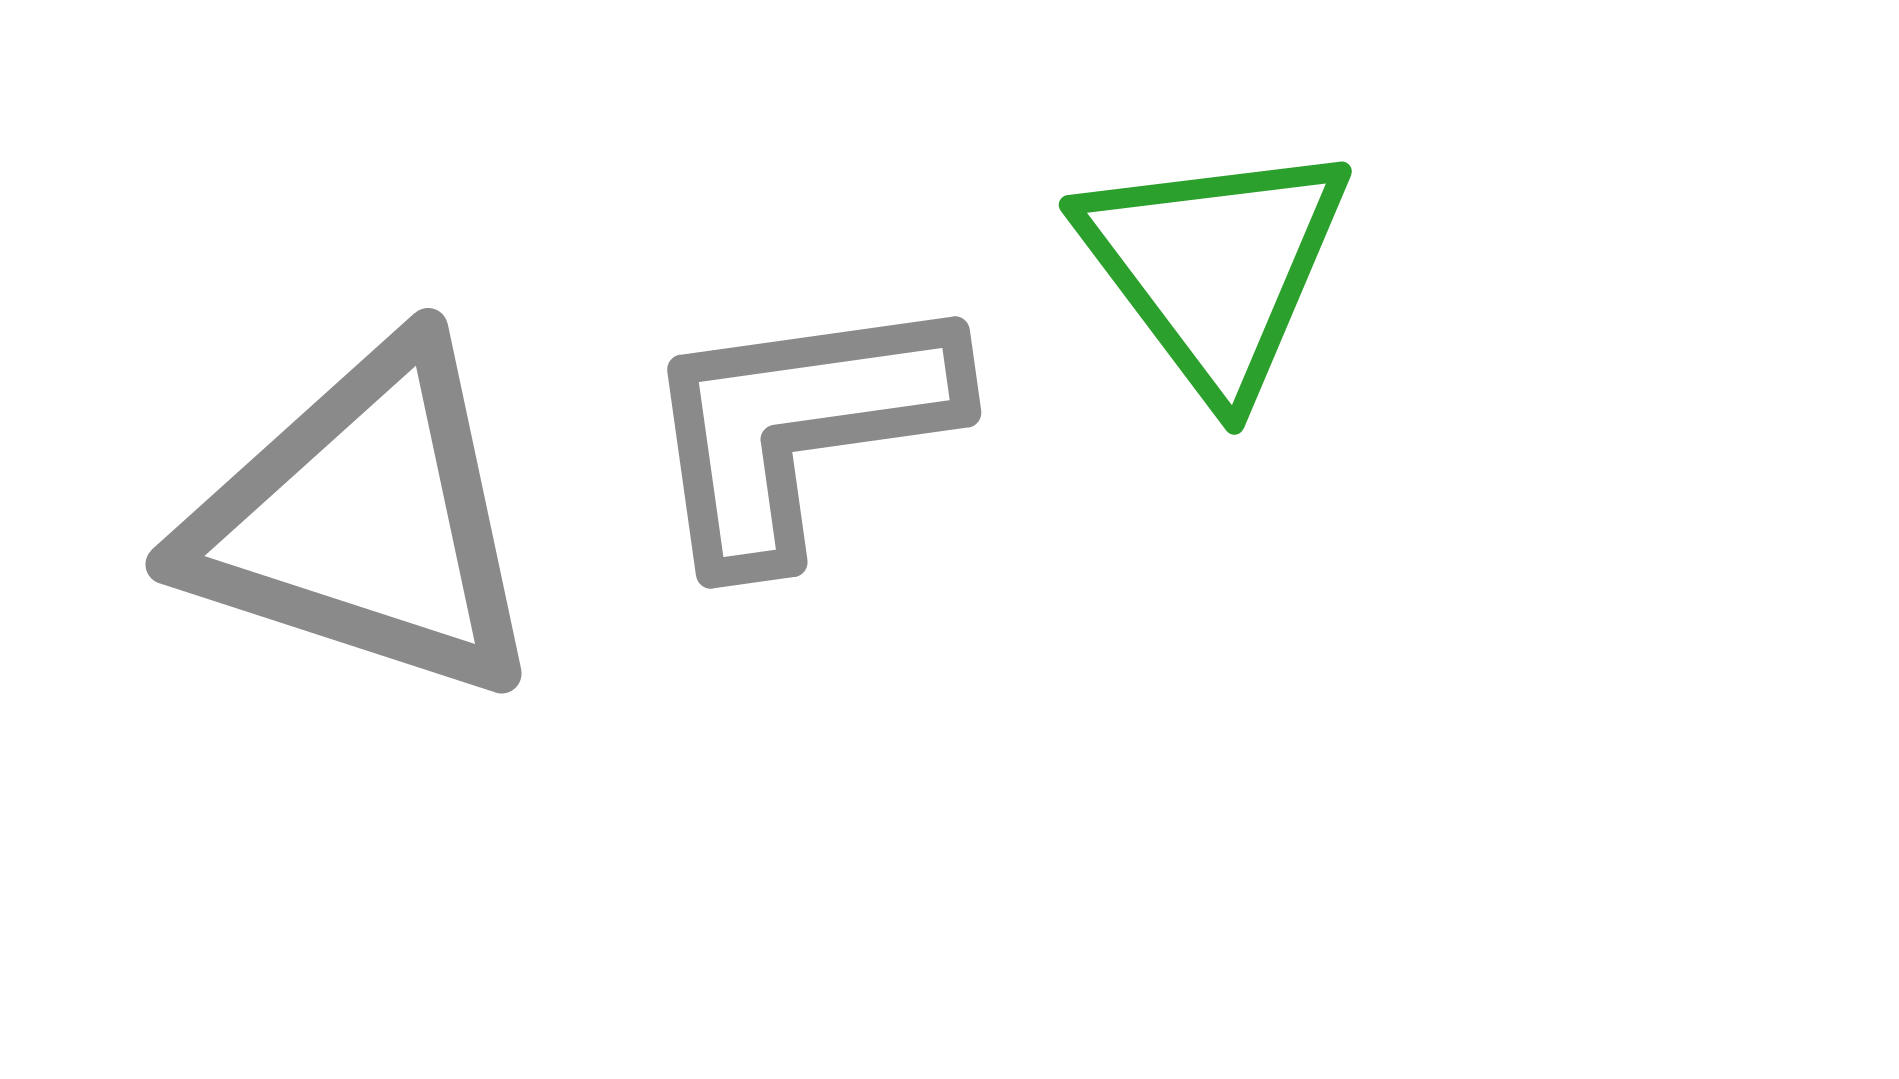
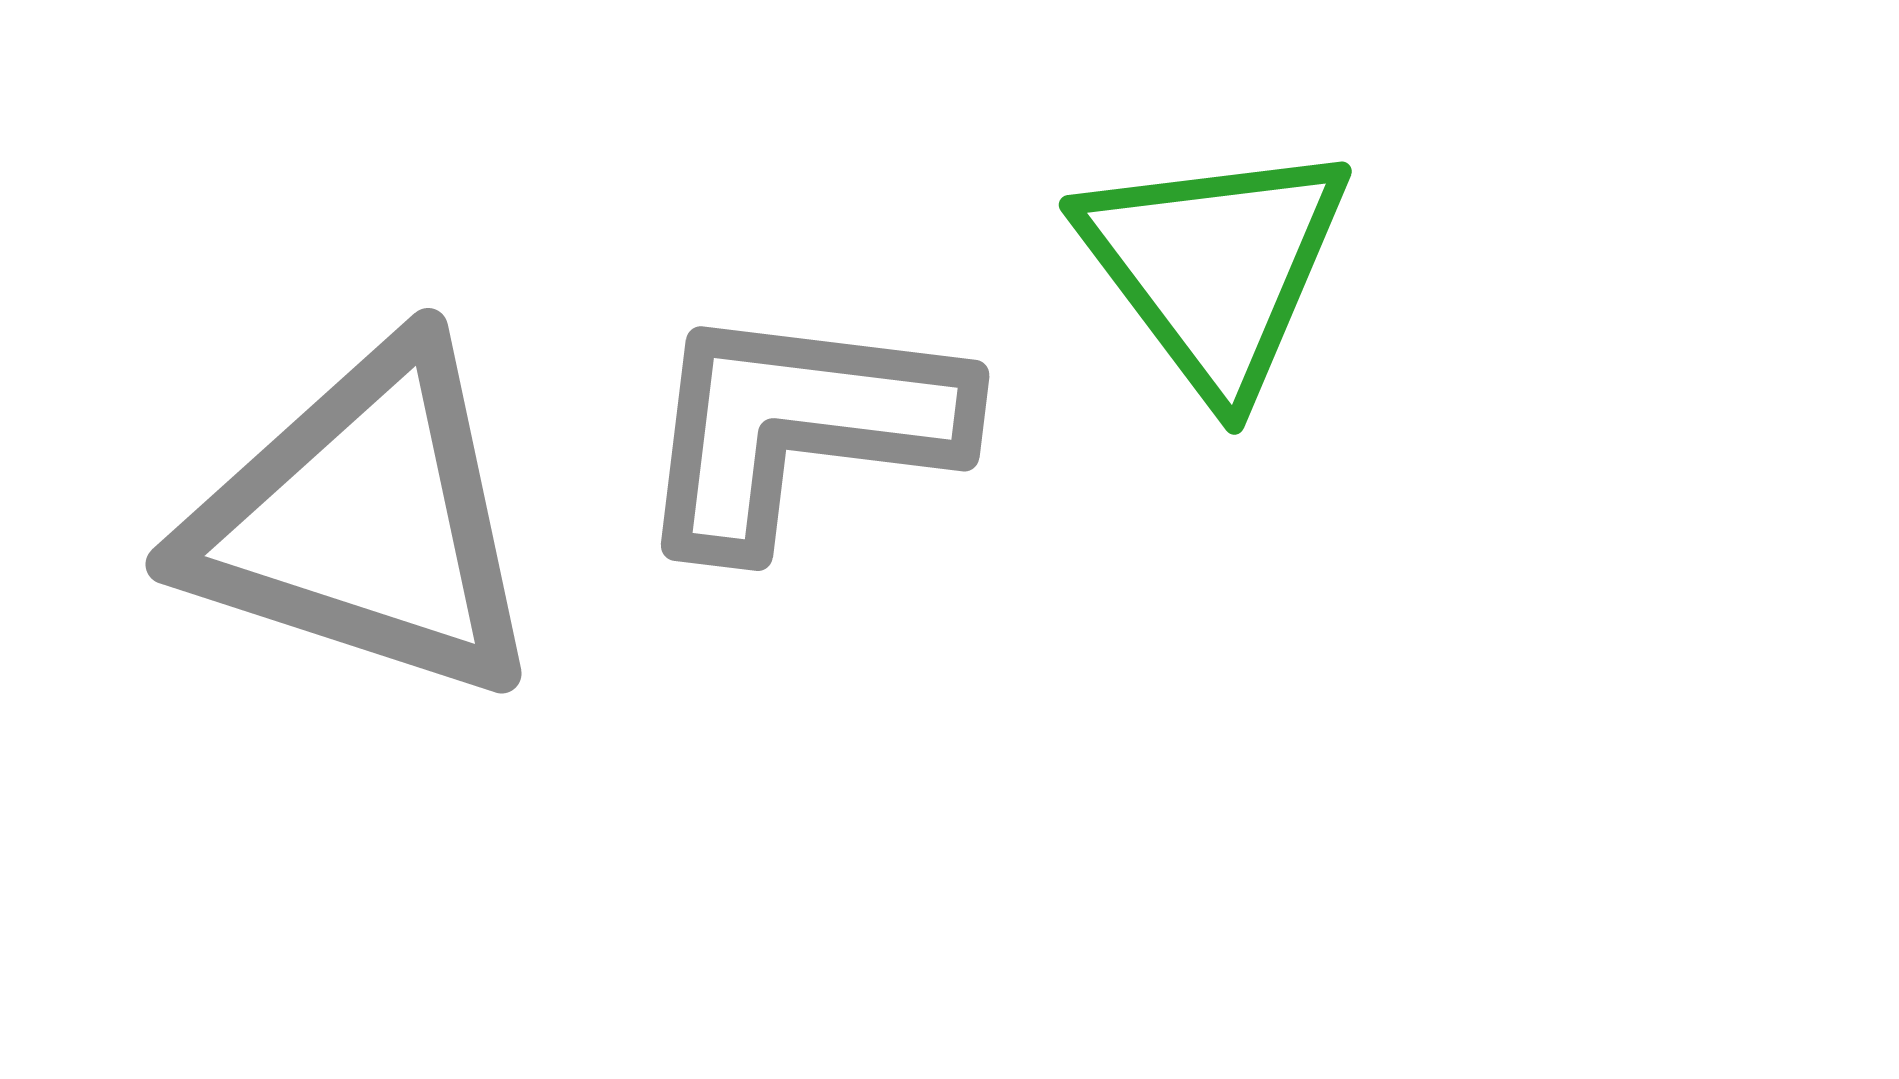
gray L-shape: rotated 15 degrees clockwise
